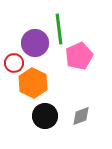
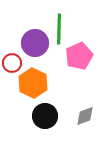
green line: rotated 8 degrees clockwise
red circle: moved 2 px left
gray diamond: moved 4 px right
